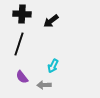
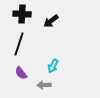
purple semicircle: moved 1 px left, 4 px up
